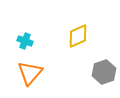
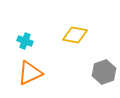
yellow diamond: moved 3 px left, 1 px up; rotated 35 degrees clockwise
orange triangle: rotated 24 degrees clockwise
